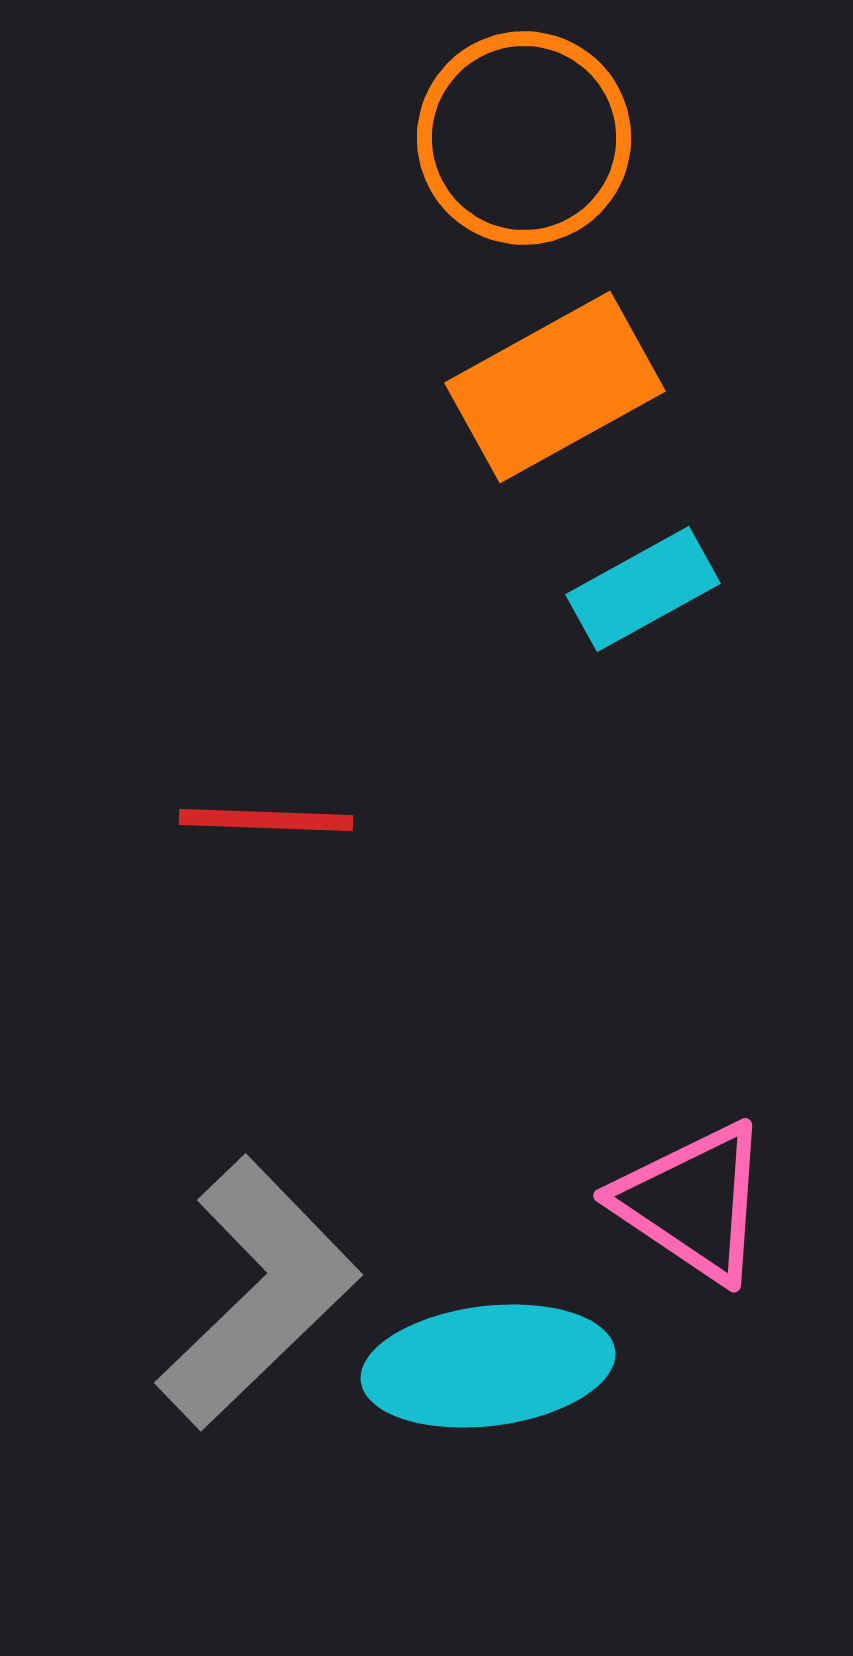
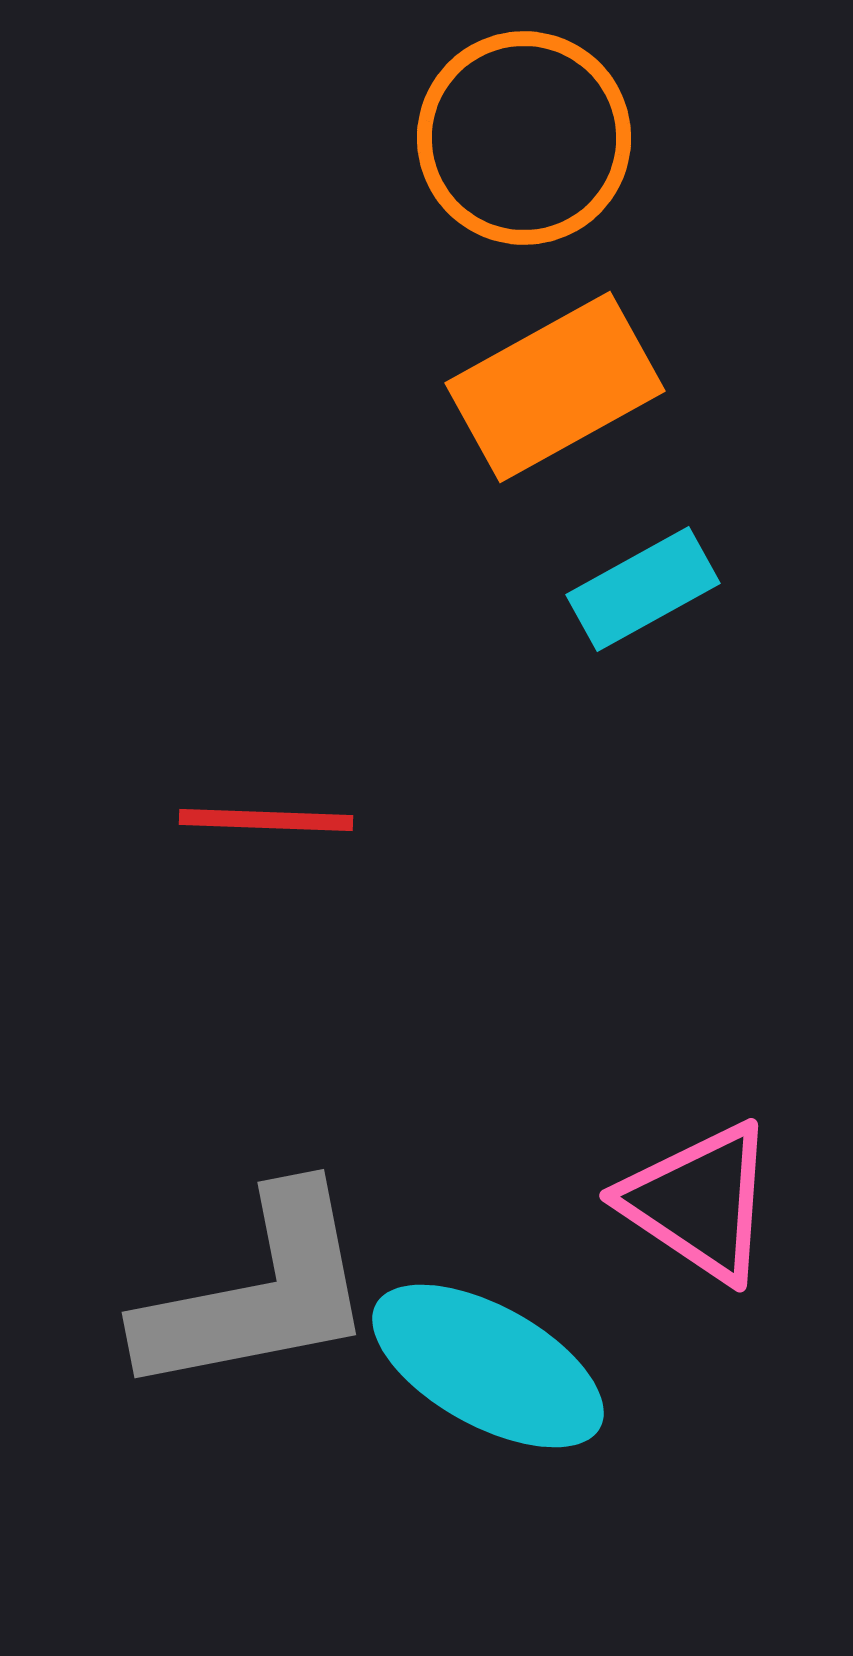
pink triangle: moved 6 px right
gray L-shape: rotated 33 degrees clockwise
cyan ellipse: rotated 36 degrees clockwise
